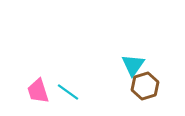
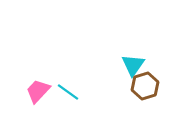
pink trapezoid: rotated 60 degrees clockwise
